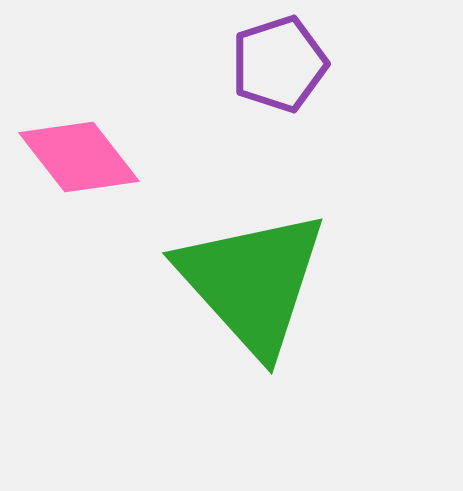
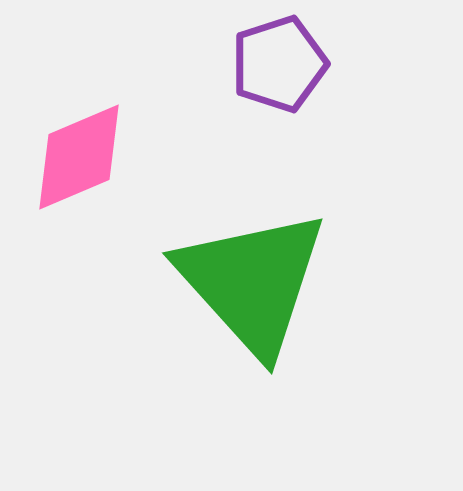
pink diamond: rotated 75 degrees counterclockwise
